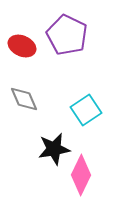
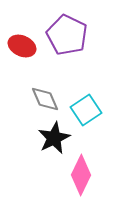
gray diamond: moved 21 px right
black star: moved 11 px up; rotated 16 degrees counterclockwise
